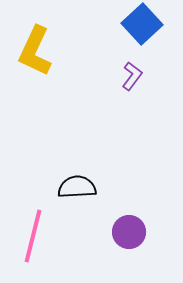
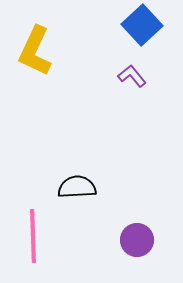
blue square: moved 1 px down
purple L-shape: rotated 76 degrees counterclockwise
purple circle: moved 8 px right, 8 px down
pink line: rotated 16 degrees counterclockwise
